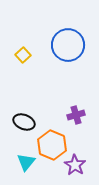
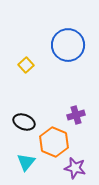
yellow square: moved 3 px right, 10 px down
orange hexagon: moved 2 px right, 3 px up
purple star: moved 3 px down; rotated 20 degrees counterclockwise
